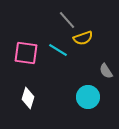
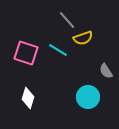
pink square: rotated 10 degrees clockwise
